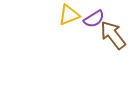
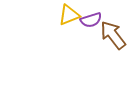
purple semicircle: moved 3 px left, 1 px down; rotated 15 degrees clockwise
